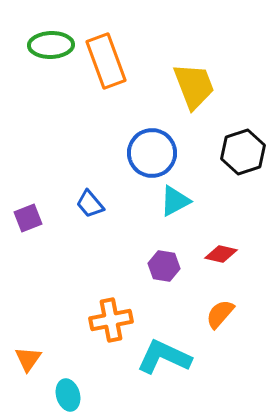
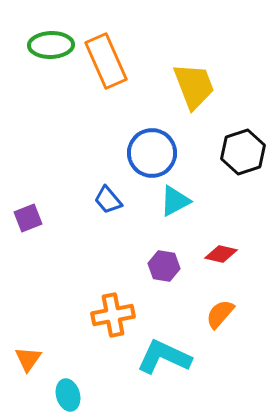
orange rectangle: rotated 4 degrees counterclockwise
blue trapezoid: moved 18 px right, 4 px up
orange cross: moved 2 px right, 5 px up
